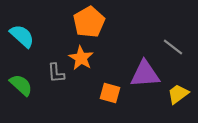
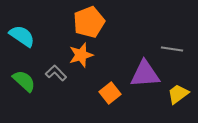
orange pentagon: rotated 8 degrees clockwise
cyan semicircle: rotated 8 degrees counterclockwise
gray line: moved 1 px left, 2 px down; rotated 30 degrees counterclockwise
orange star: moved 3 px up; rotated 25 degrees clockwise
gray L-shape: rotated 140 degrees clockwise
green semicircle: moved 3 px right, 4 px up
orange square: rotated 35 degrees clockwise
